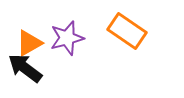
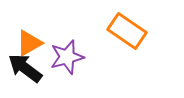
purple star: moved 19 px down
